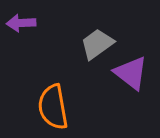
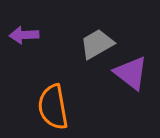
purple arrow: moved 3 px right, 12 px down
gray trapezoid: rotated 6 degrees clockwise
